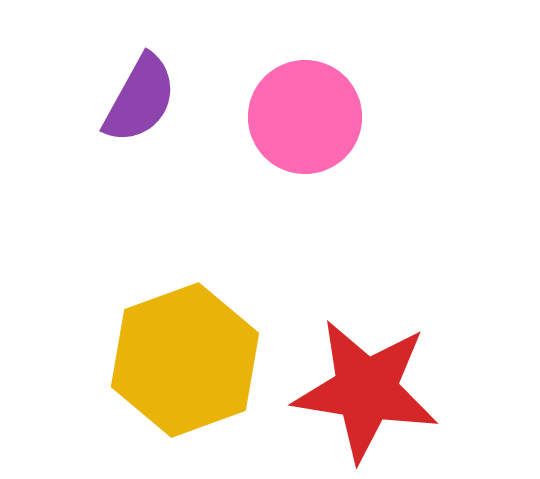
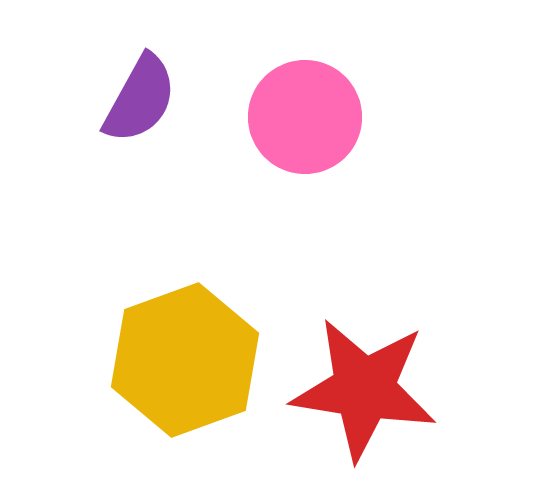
red star: moved 2 px left, 1 px up
